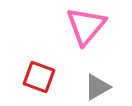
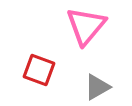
red square: moved 7 px up
